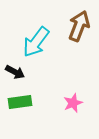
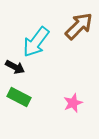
brown arrow: rotated 24 degrees clockwise
black arrow: moved 5 px up
green rectangle: moved 1 px left, 5 px up; rotated 35 degrees clockwise
